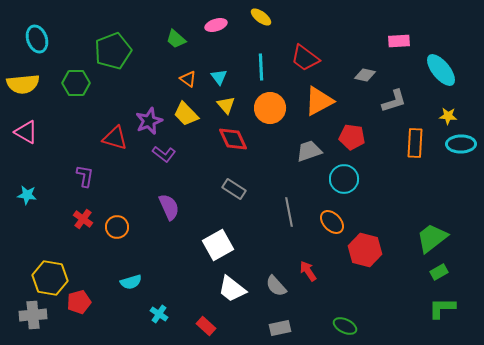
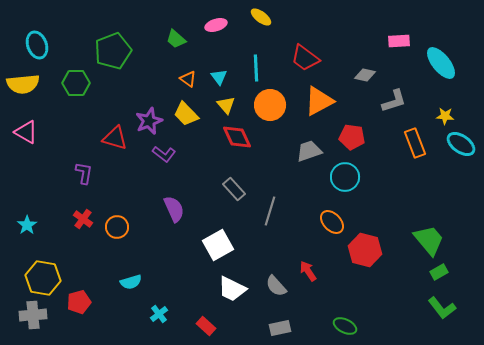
cyan ellipse at (37, 39): moved 6 px down
cyan line at (261, 67): moved 5 px left, 1 px down
cyan ellipse at (441, 70): moved 7 px up
orange circle at (270, 108): moved 3 px up
yellow star at (448, 116): moved 3 px left
red diamond at (233, 139): moved 4 px right, 2 px up
orange rectangle at (415, 143): rotated 24 degrees counterclockwise
cyan ellipse at (461, 144): rotated 36 degrees clockwise
purple L-shape at (85, 176): moved 1 px left, 3 px up
cyan circle at (344, 179): moved 1 px right, 2 px up
gray rectangle at (234, 189): rotated 15 degrees clockwise
cyan star at (27, 195): moved 30 px down; rotated 30 degrees clockwise
purple semicircle at (169, 207): moved 5 px right, 2 px down
gray line at (289, 212): moved 19 px left, 1 px up; rotated 28 degrees clockwise
green trapezoid at (432, 238): moved 3 px left, 2 px down; rotated 88 degrees clockwise
yellow hexagon at (50, 278): moved 7 px left
white trapezoid at (232, 289): rotated 12 degrees counterclockwise
green L-shape at (442, 308): rotated 128 degrees counterclockwise
cyan cross at (159, 314): rotated 18 degrees clockwise
